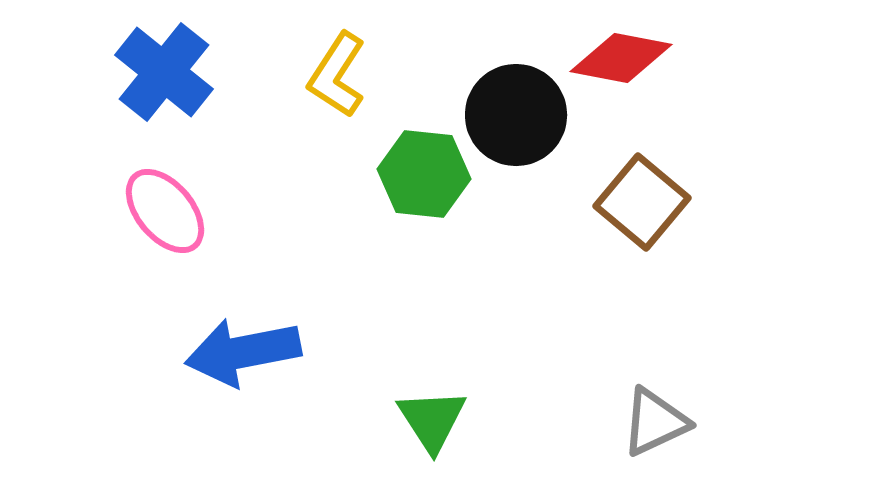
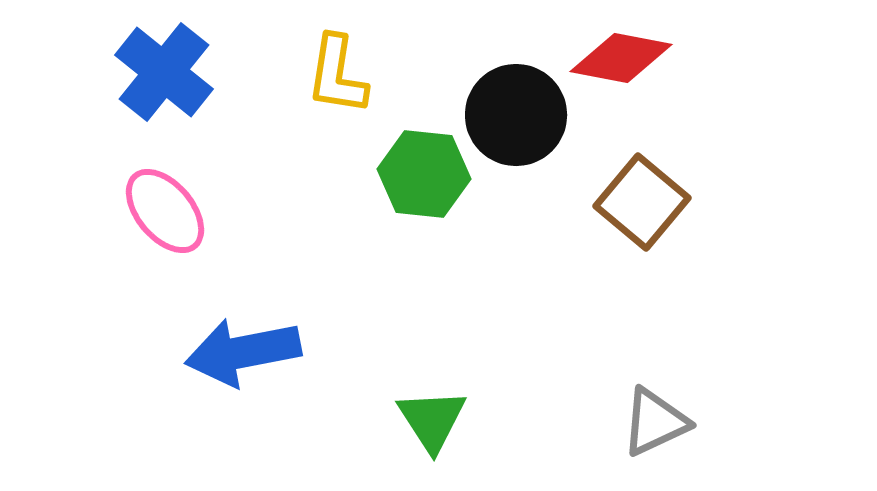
yellow L-shape: rotated 24 degrees counterclockwise
